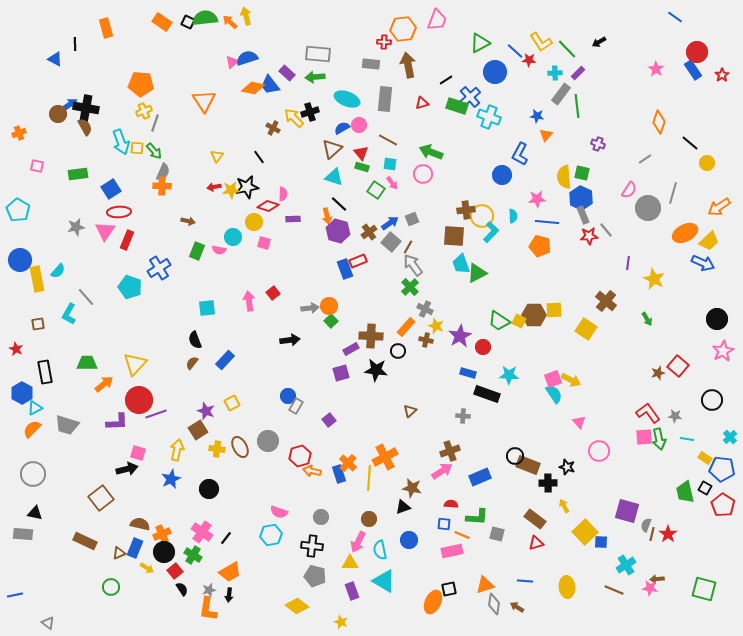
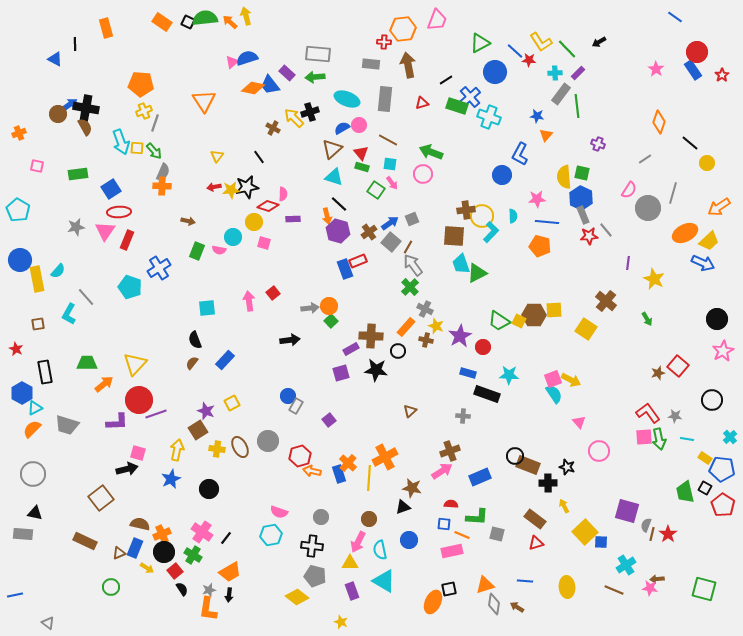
yellow diamond at (297, 606): moved 9 px up
